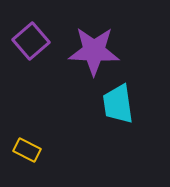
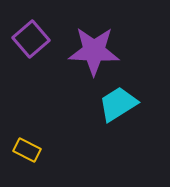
purple square: moved 2 px up
cyan trapezoid: rotated 66 degrees clockwise
